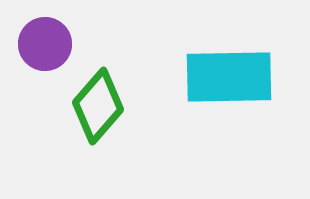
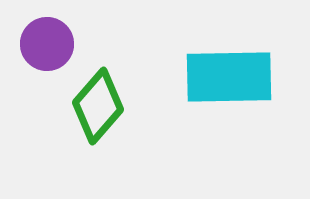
purple circle: moved 2 px right
